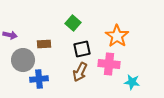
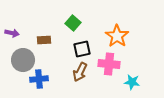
purple arrow: moved 2 px right, 2 px up
brown rectangle: moved 4 px up
